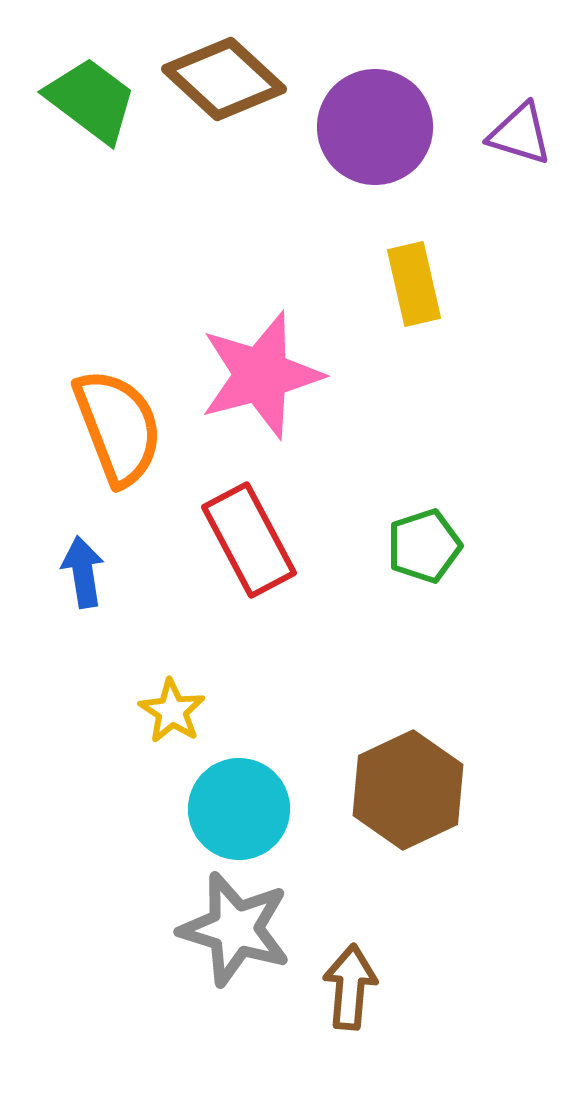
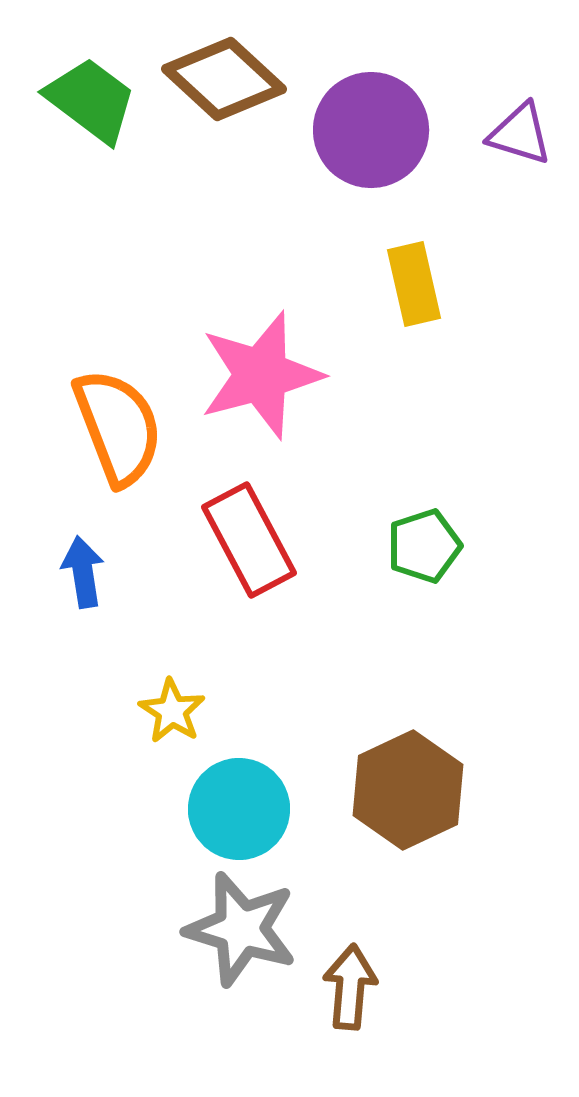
purple circle: moved 4 px left, 3 px down
gray star: moved 6 px right
